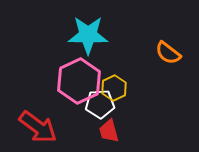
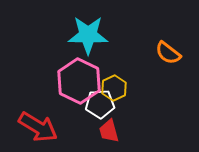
pink hexagon: rotated 9 degrees counterclockwise
red arrow: rotated 6 degrees counterclockwise
